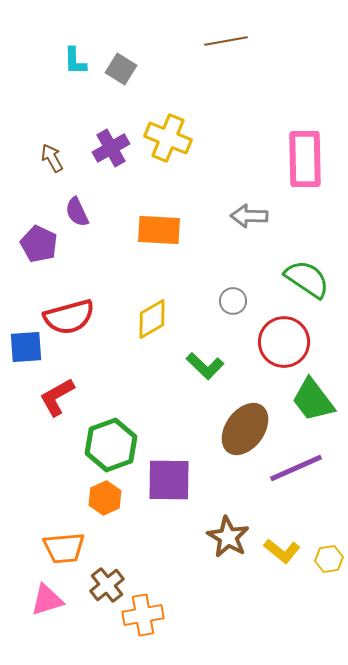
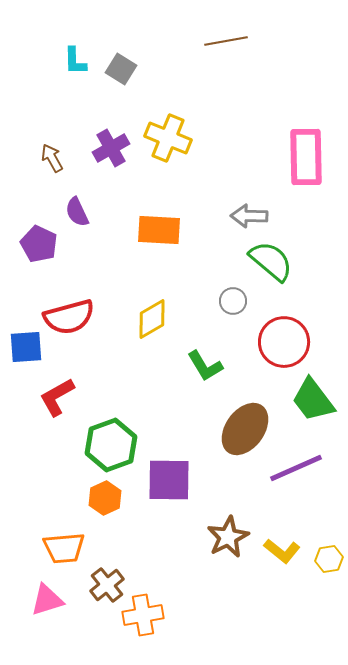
pink rectangle: moved 1 px right, 2 px up
green semicircle: moved 36 px left, 18 px up; rotated 6 degrees clockwise
green L-shape: rotated 15 degrees clockwise
brown star: rotated 15 degrees clockwise
